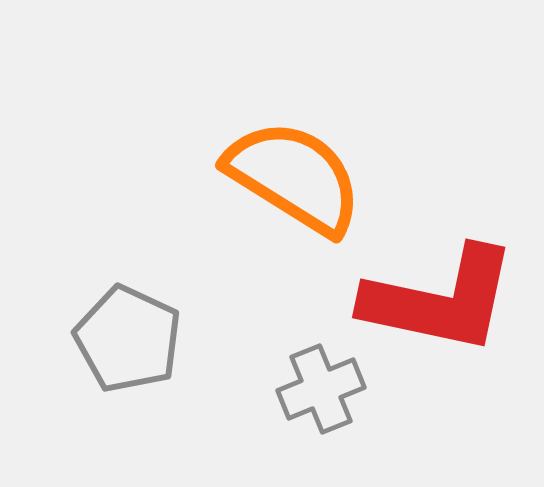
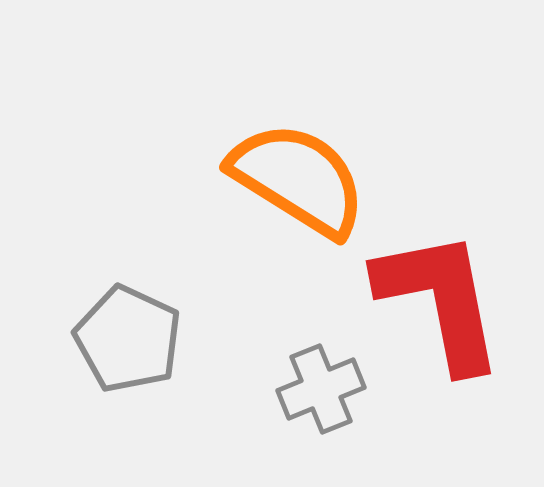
orange semicircle: moved 4 px right, 2 px down
red L-shape: rotated 113 degrees counterclockwise
